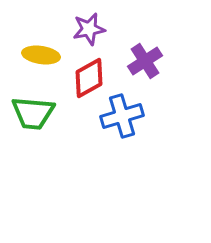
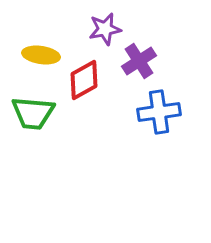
purple star: moved 16 px right
purple cross: moved 6 px left
red diamond: moved 5 px left, 2 px down
blue cross: moved 37 px right, 4 px up; rotated 9 degrees clockwise
